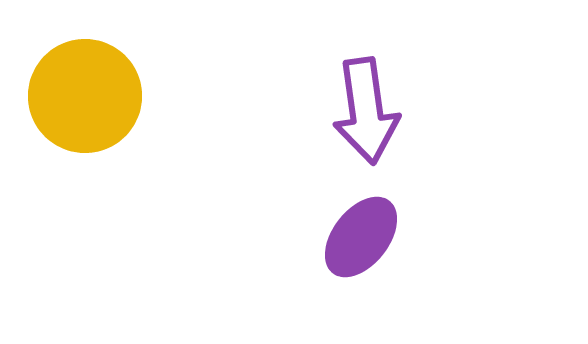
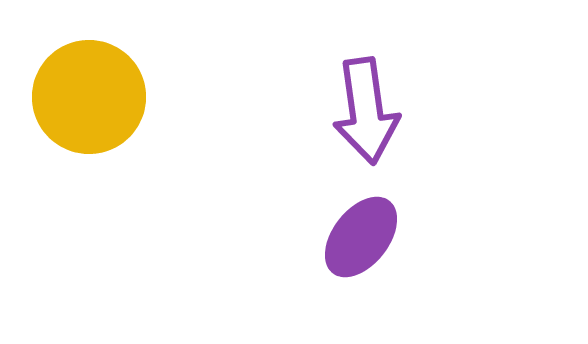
yellow circle: moved 4 px right, 1 px down
